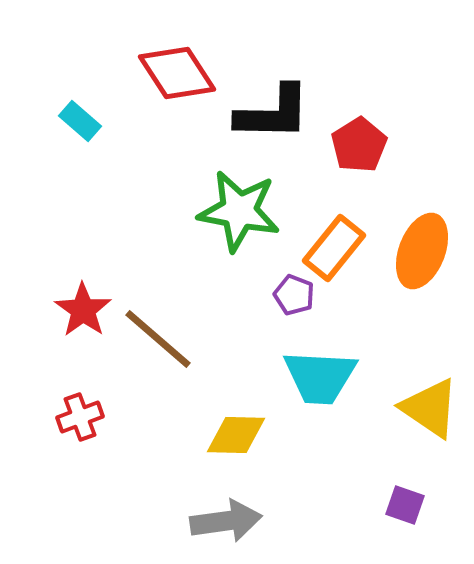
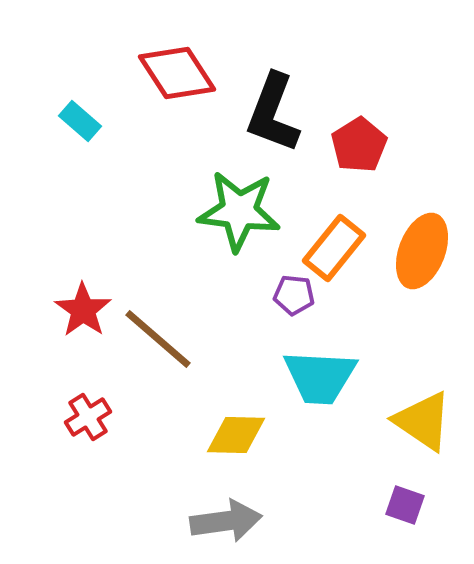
black L-shape: rotated 110 degrees clockwise
green star: rotated 4 degrees counterclockwise
purple pentagon: rotated 15 degrees counterclockwise
yellow triangle: moved 7 px left, 13 px down
red cross: moved 8 px right; rotated 12 degrees counterclockwise
